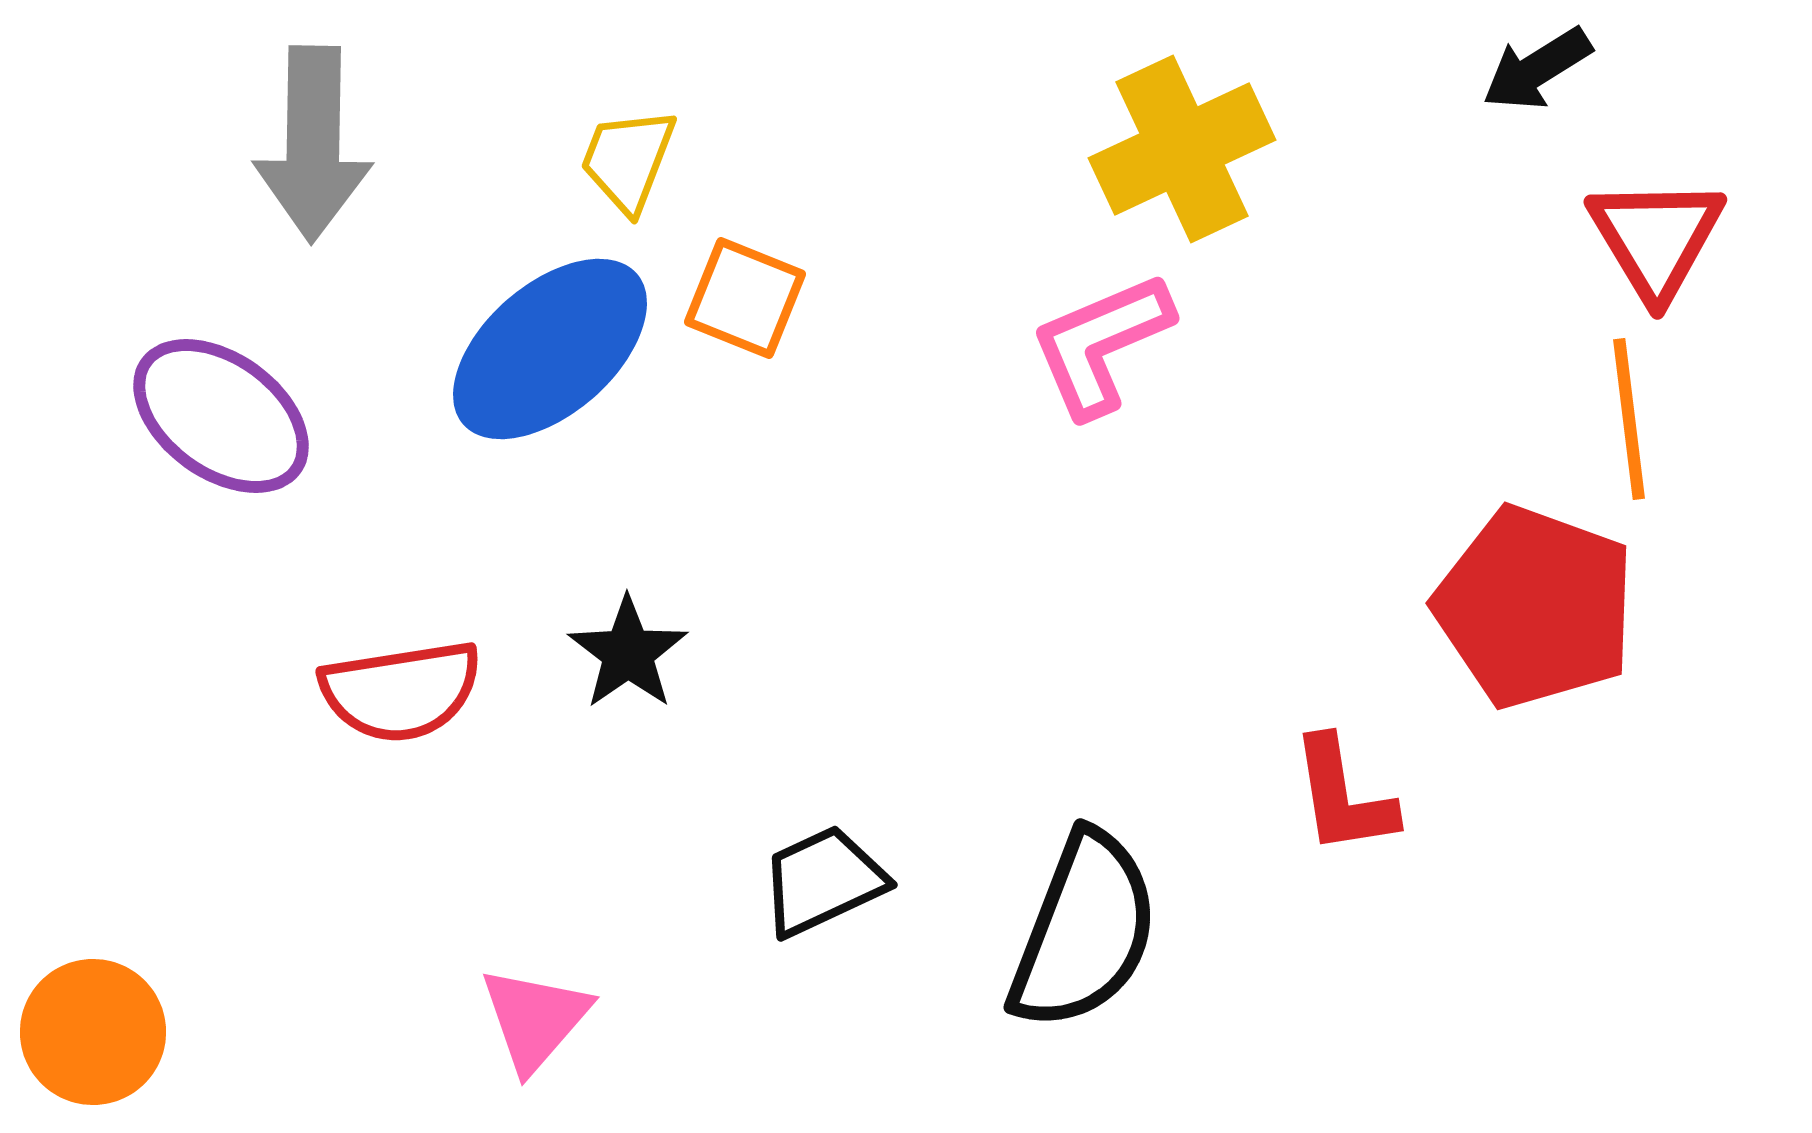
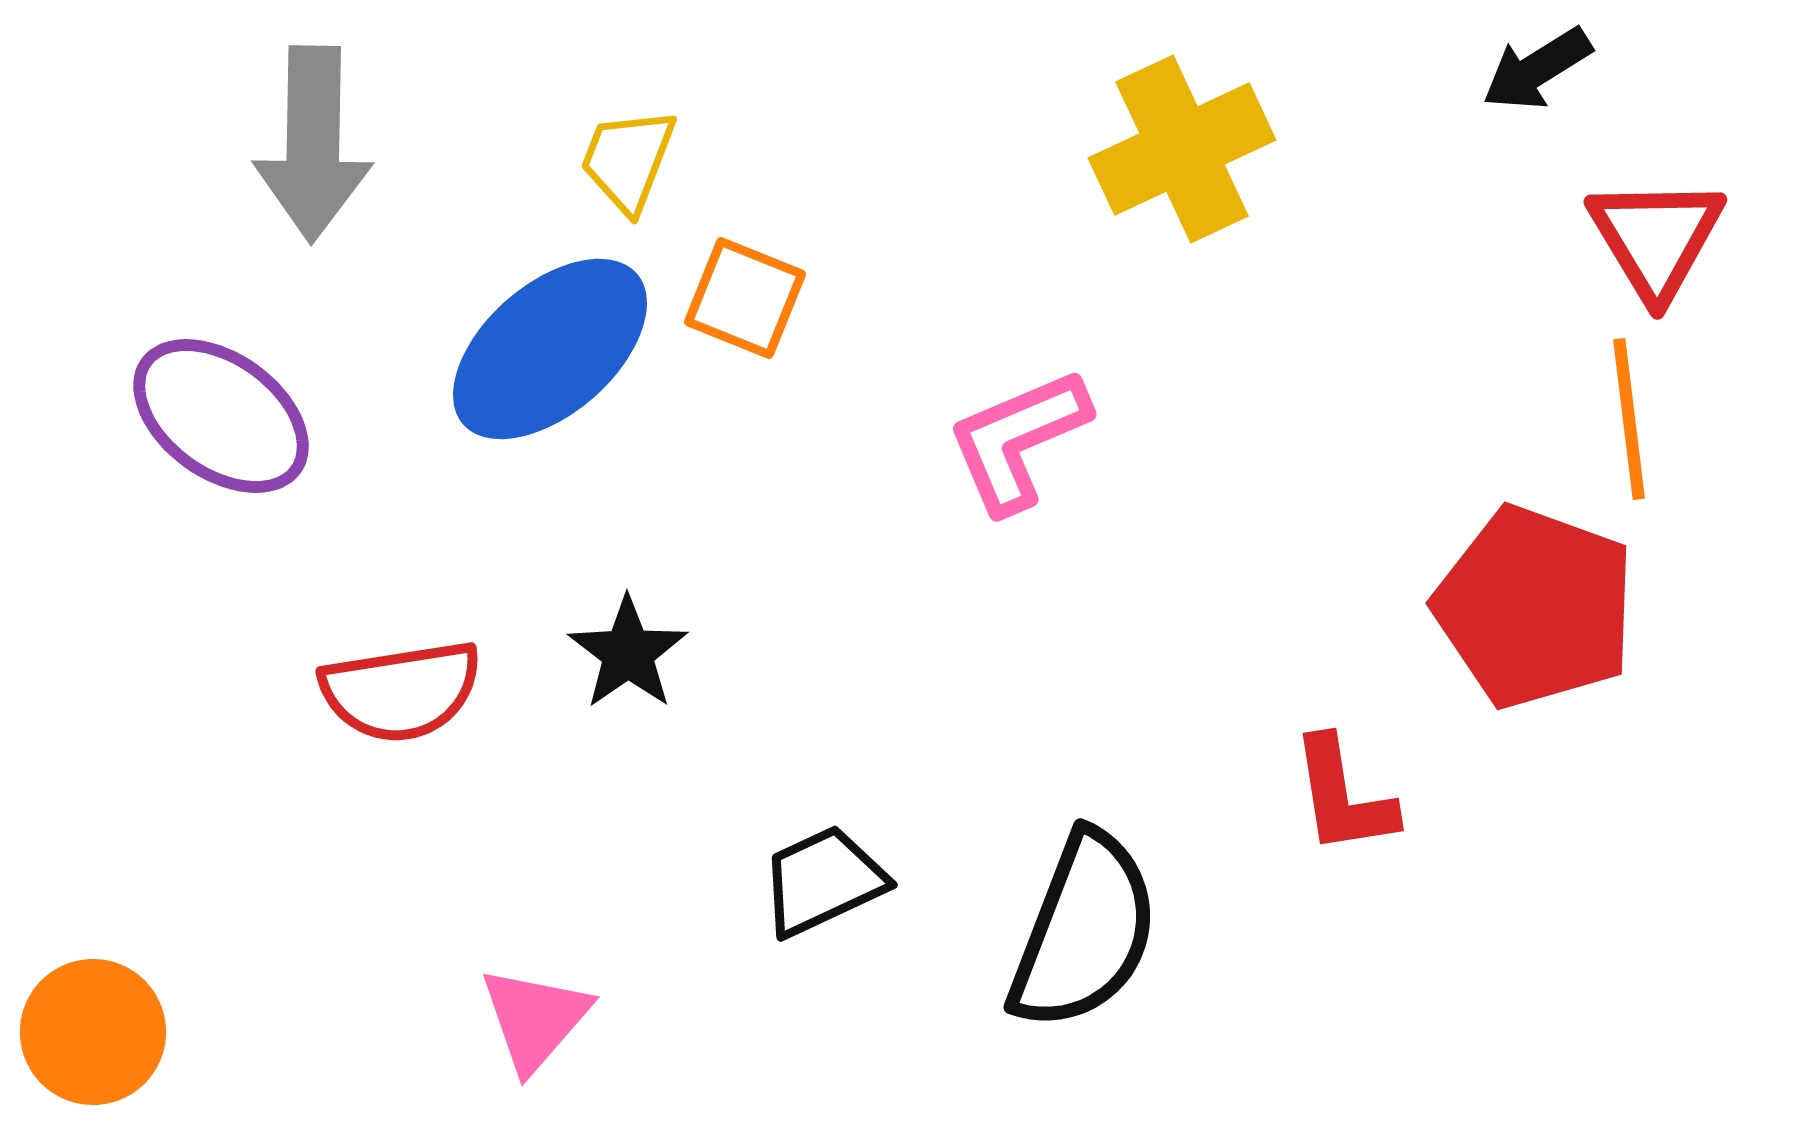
pink L-shape: moved 83 px left, 96 px down
